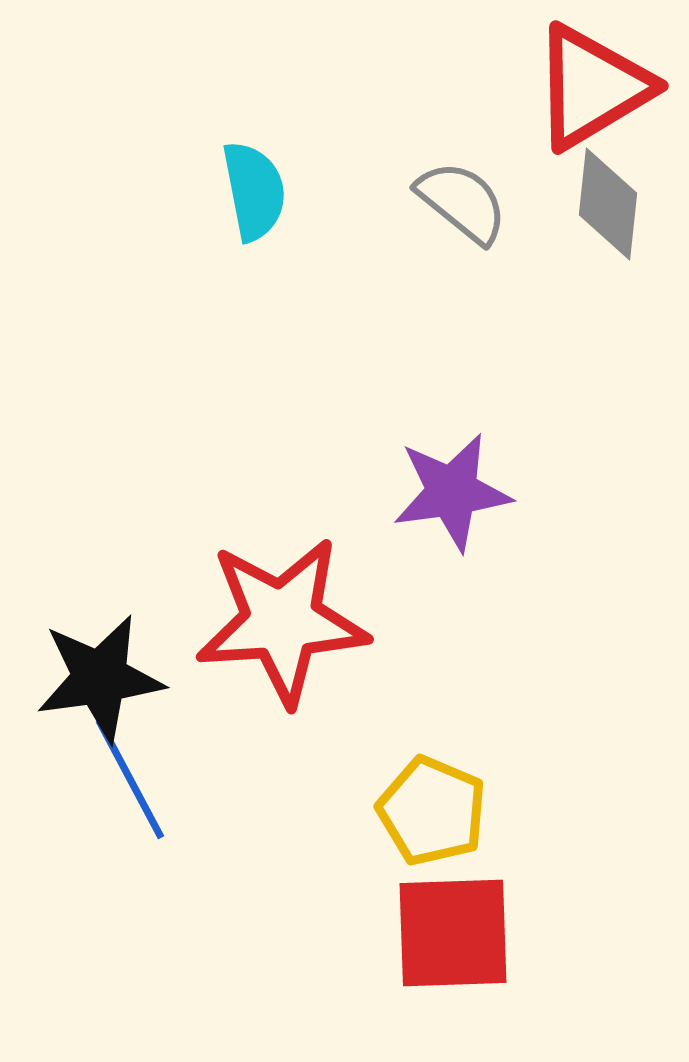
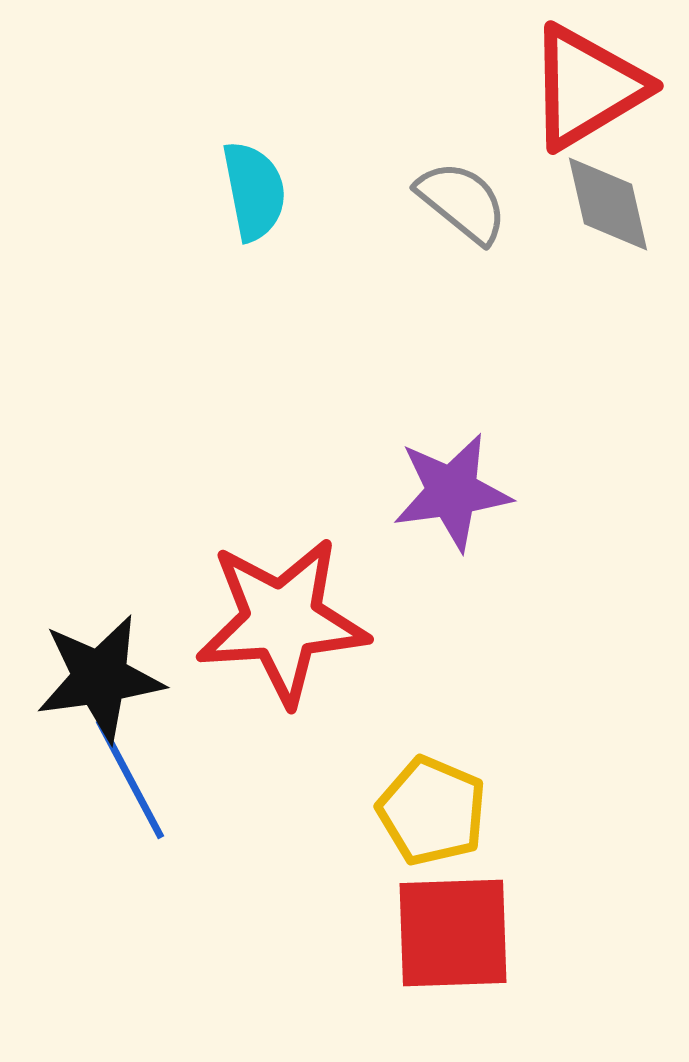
red triangle: moved 5 px left
gray diamond: rotated 19 degrees counterclockwise
